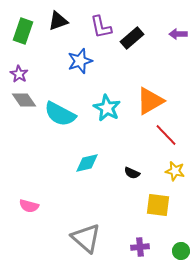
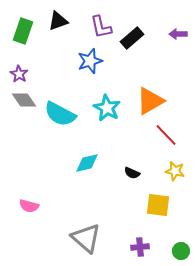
blue star: moved 10 px right
